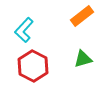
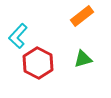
cyan L-shape: moved 6 px left, 6 px down
red hexagon: moved 5 px right, 3 px up
